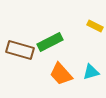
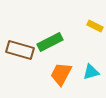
orange trapezoid: rotated 70 degrees clockwise
